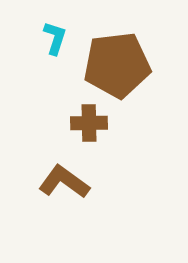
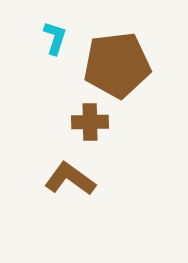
brown cross: moved 1 px right, 1 px up
brown L-shape: moved 6 px right, 3 px up
